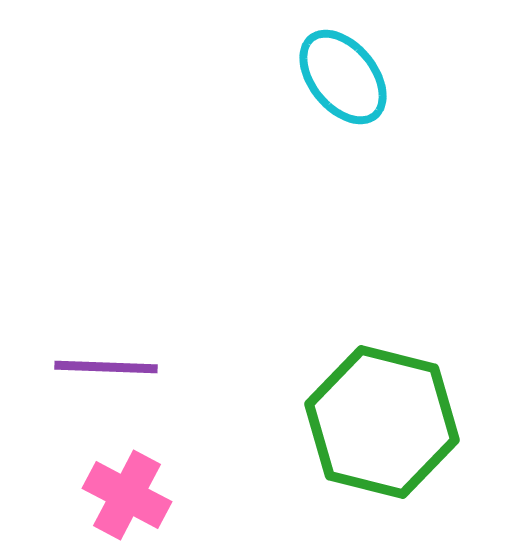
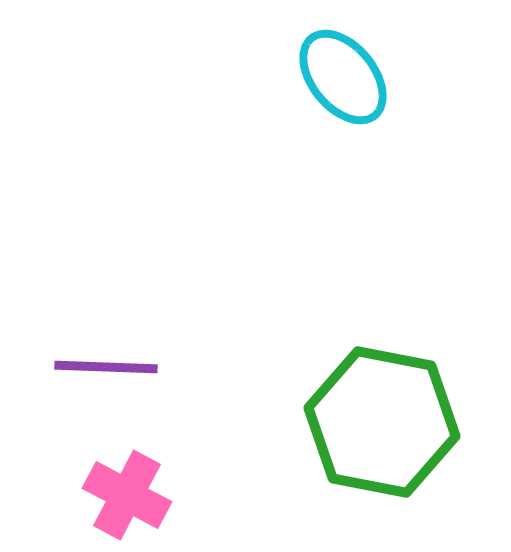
green hexagon: rotated 3 degrees counterclockwise
